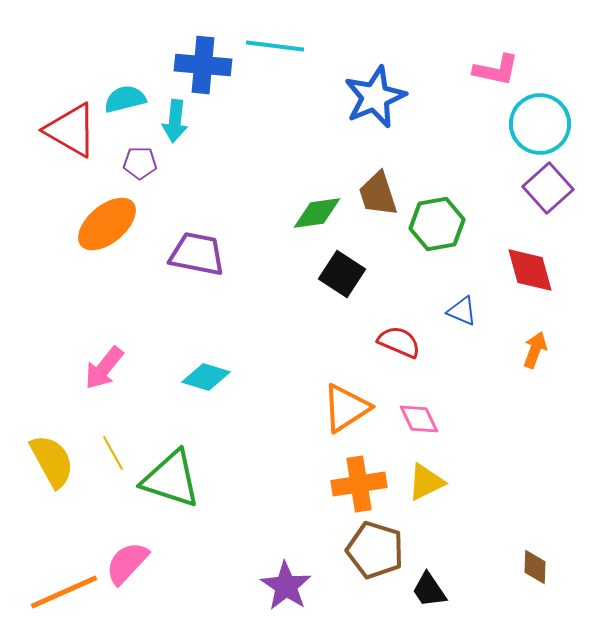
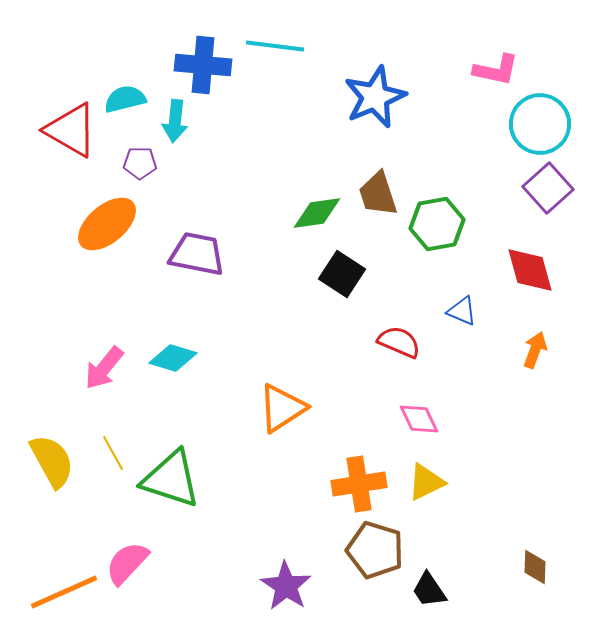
cyan diamond: moved 33 px left, 19 px up
orange triangle: moved 64 px left
